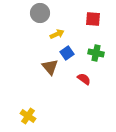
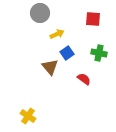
green cross: moved 3 px right
